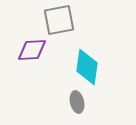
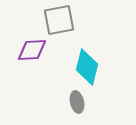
cyan diamond: rotated 6 degrees clockwise
